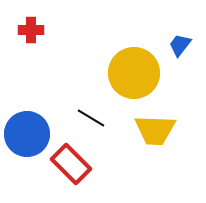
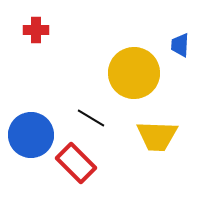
red cross: moved 5 px right
blue trapezoid: rotated 35 degrees counterclockwise
yellow trapezoid: moved 2 px right, 6 px down
blue circle: moved 4 px right, 1 px down
red rectangle: moved 5 px right, 1 px up
